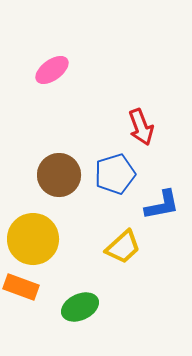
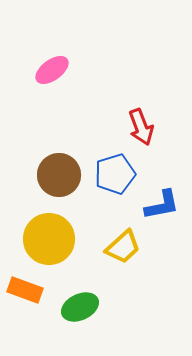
yellow circle: moved 16 px right
orange rectangle: moved 4 px right, 3 px down
